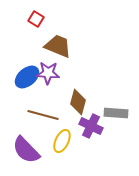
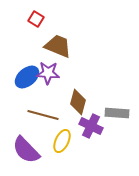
gray rectangle: moved 1 px right
